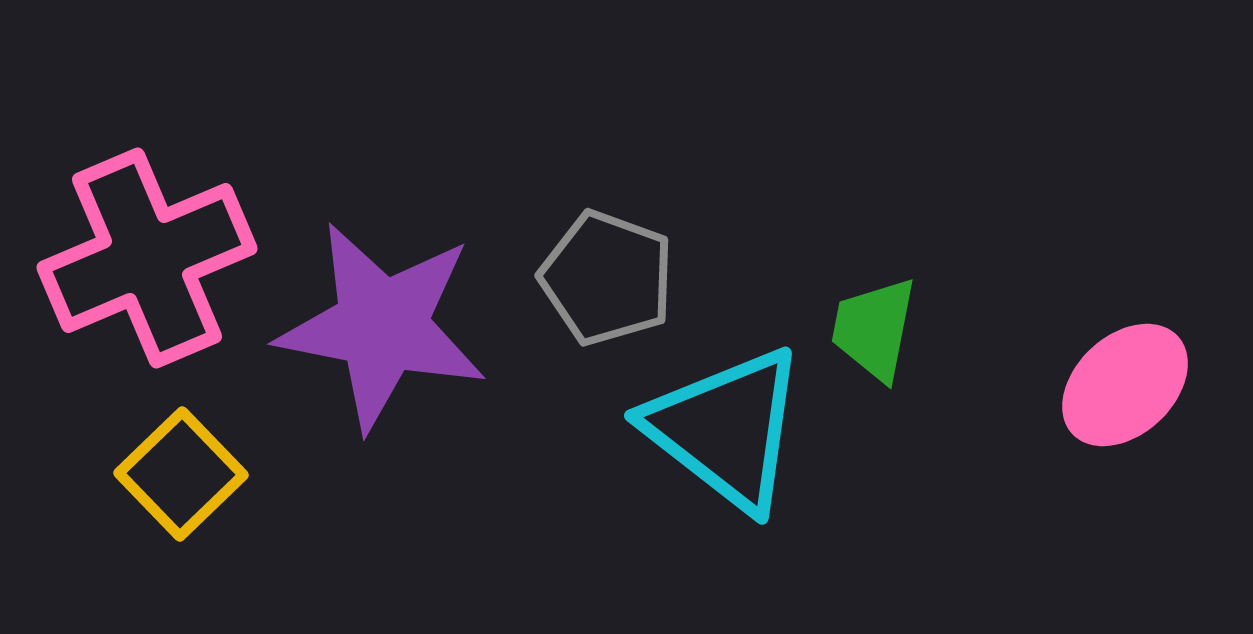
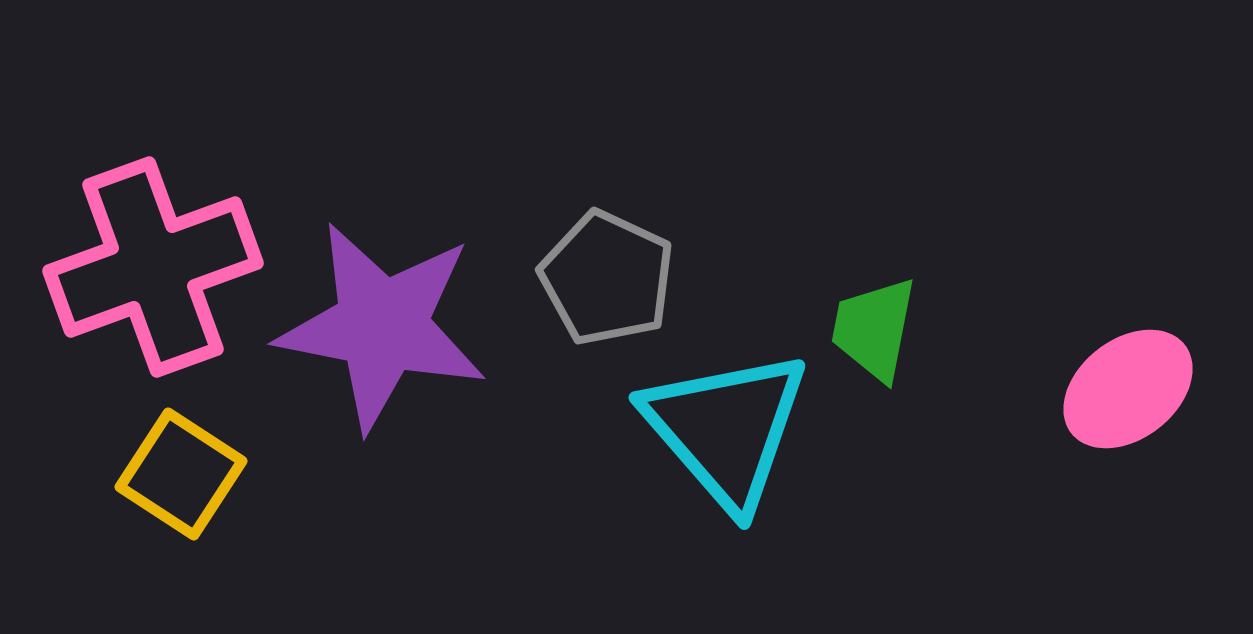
pink cross: moved 6 px right, 9 px down; rotated 3 degrees clockwise
gray pentagon: rotated 5 degrees clockwise
pink ellipse: moved 3 px right, 4 px down; rotated 5 degrees clockwise
cyan triangle: rotated 11 degrees clockwise
yellow square: rotated 13 degrees counterclockwise
